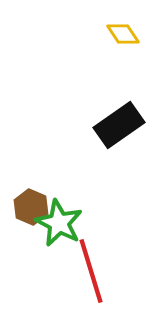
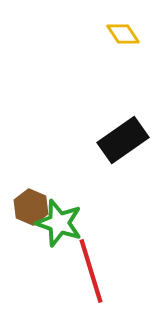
black rectangle: moved 4 px right, 15 px down
green star: rotated 9 degrees counterclockwise
